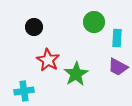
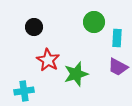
green star: rotated 15 degrees clockwise
